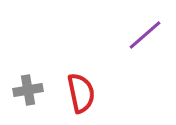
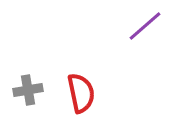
purple line: moved 9 px up
